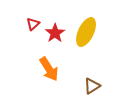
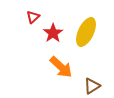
red triangle: moved 7 px up
red star: moved 2 px left
orange arrow: moved 12 px right, 2 px up; rotated 15 degrees counterclockwise
